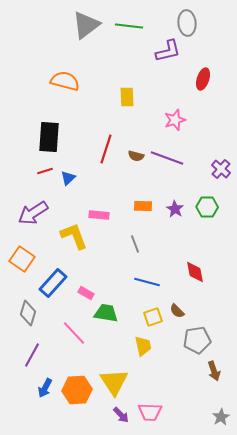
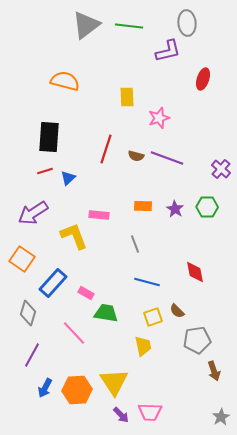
pink star at (175, 120): moved 16 px left, 2 px up
